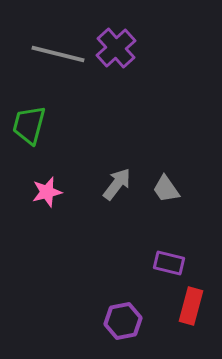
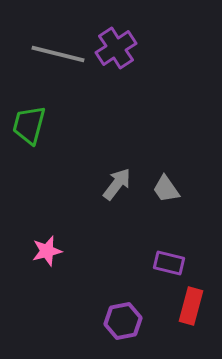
purple cross: rotated 9 degrees clockwise
pink star: moved 59 px down
